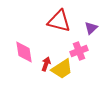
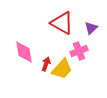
red triangle: moved 3 px right, 2 px down; rotated 15 degrees clockwise
yellow trapezoid: rotated 15 degrees counterclockwise
